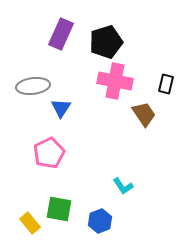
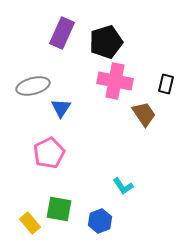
purple rectangle: moved 1 px right, 1 px up
gray ellipse: rotated 8 degrees counterclockwise
